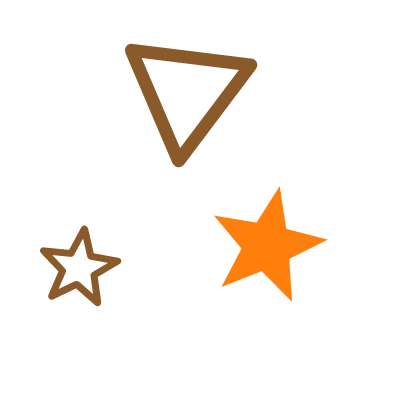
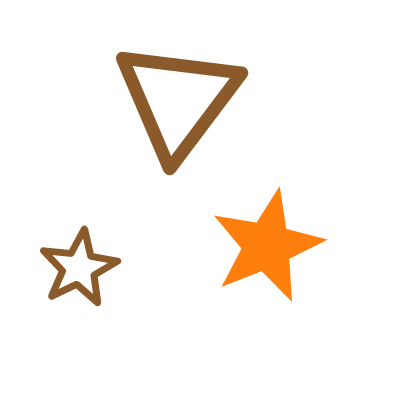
brown triangle: moved 9 px left, 8 px down
